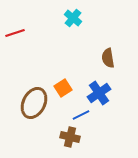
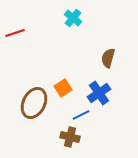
brown semicircle: rotated 24 degrees clockwise
